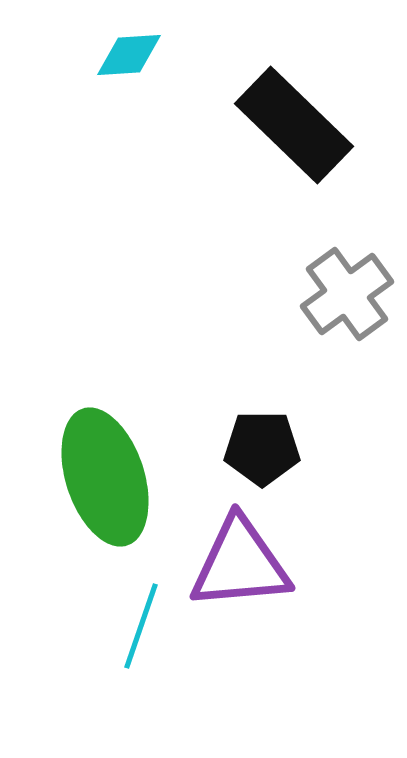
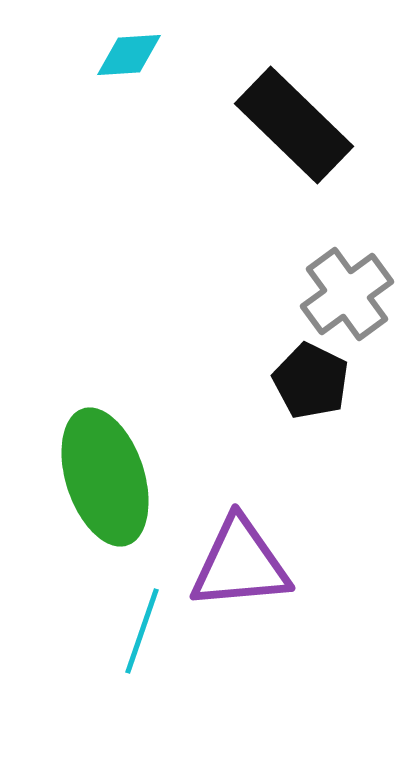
black pentagon: moved 49 px right, 67 px up; rotated 26 degrees clockwise
cyan line: moved 1 px right, 5 px down
